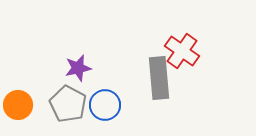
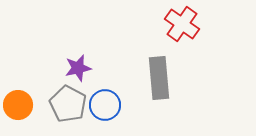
red cross: moved 27 px up
